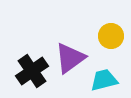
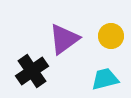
purple triangle: moved 6 px left, 19 px up
cyan trapezoid: moved 1 px right, 1 px up
